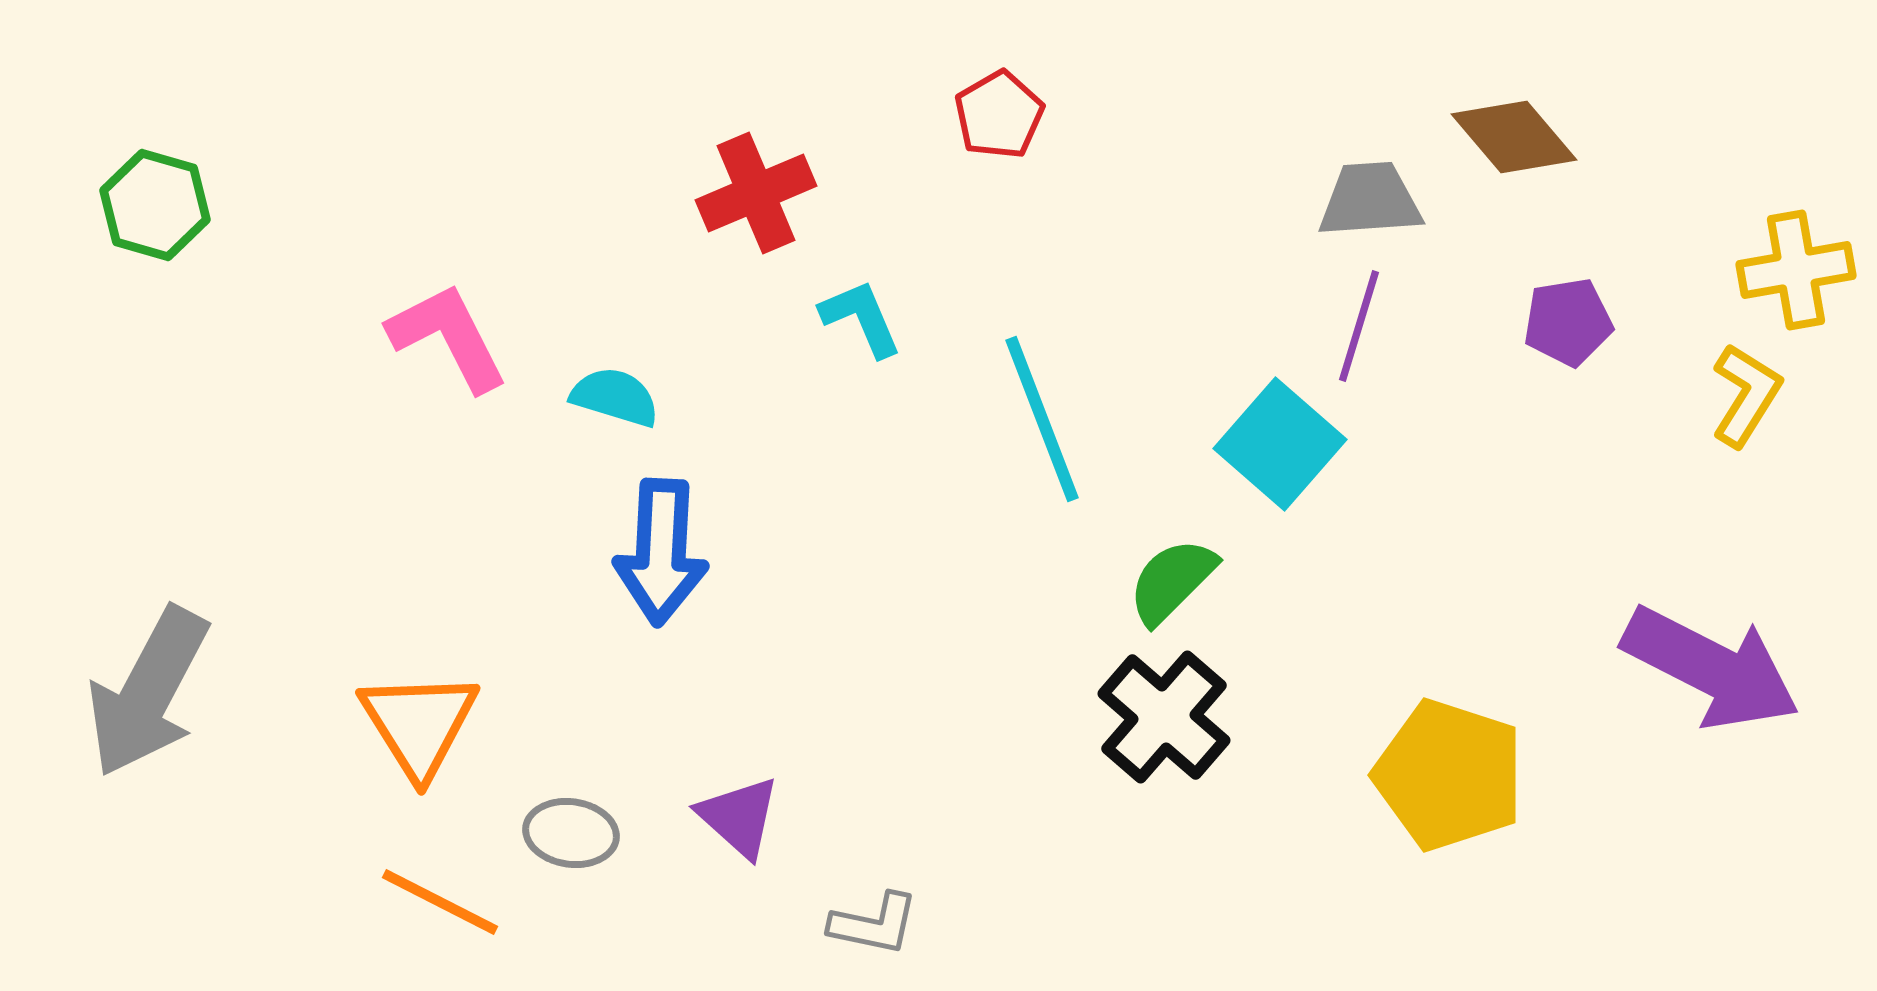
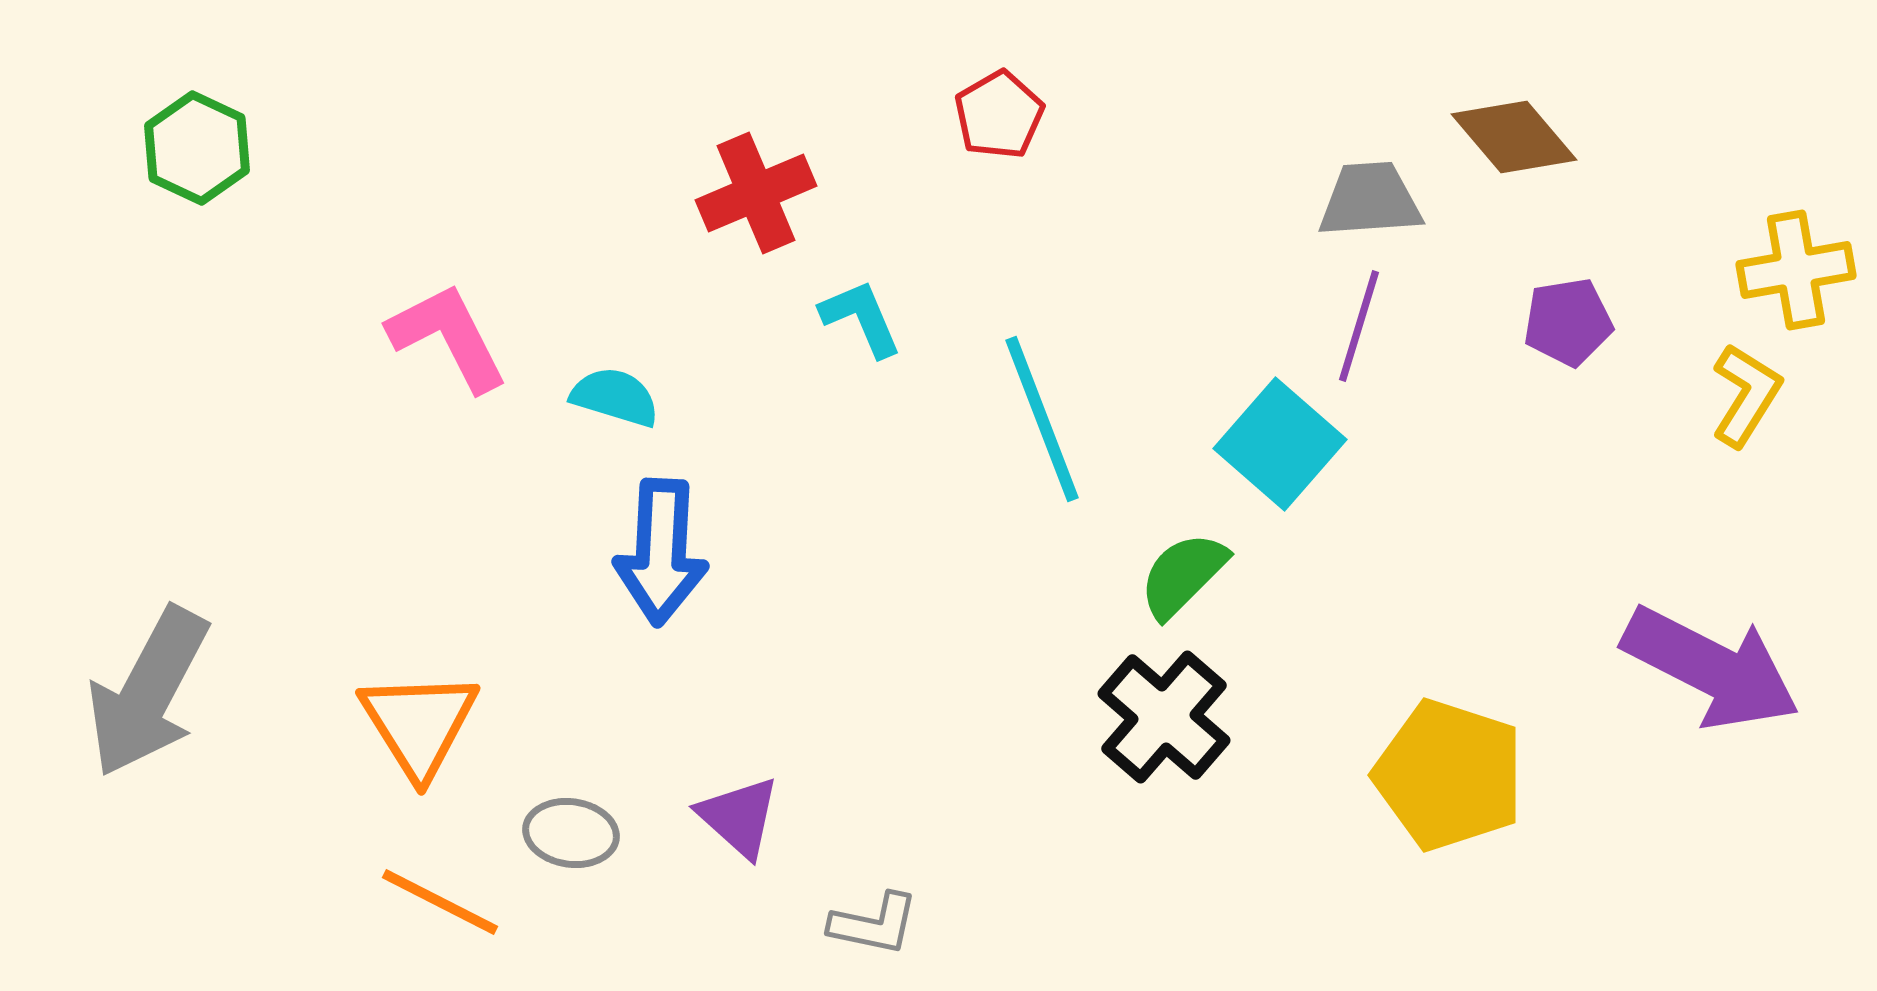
green hexagon: moved 42 px right, 57 px up; rotated 9 degrees clockwise
green semicircle: moved 11 px right, 6 px up
